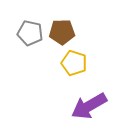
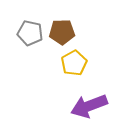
yellow pentagon: rotated 25 degrees clockwise
purple arrow: rotated 9 degrees clockwise
